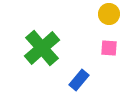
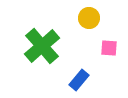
yellow circle: moved 20 px left, 4 px down
green cross: moved 2 px up
